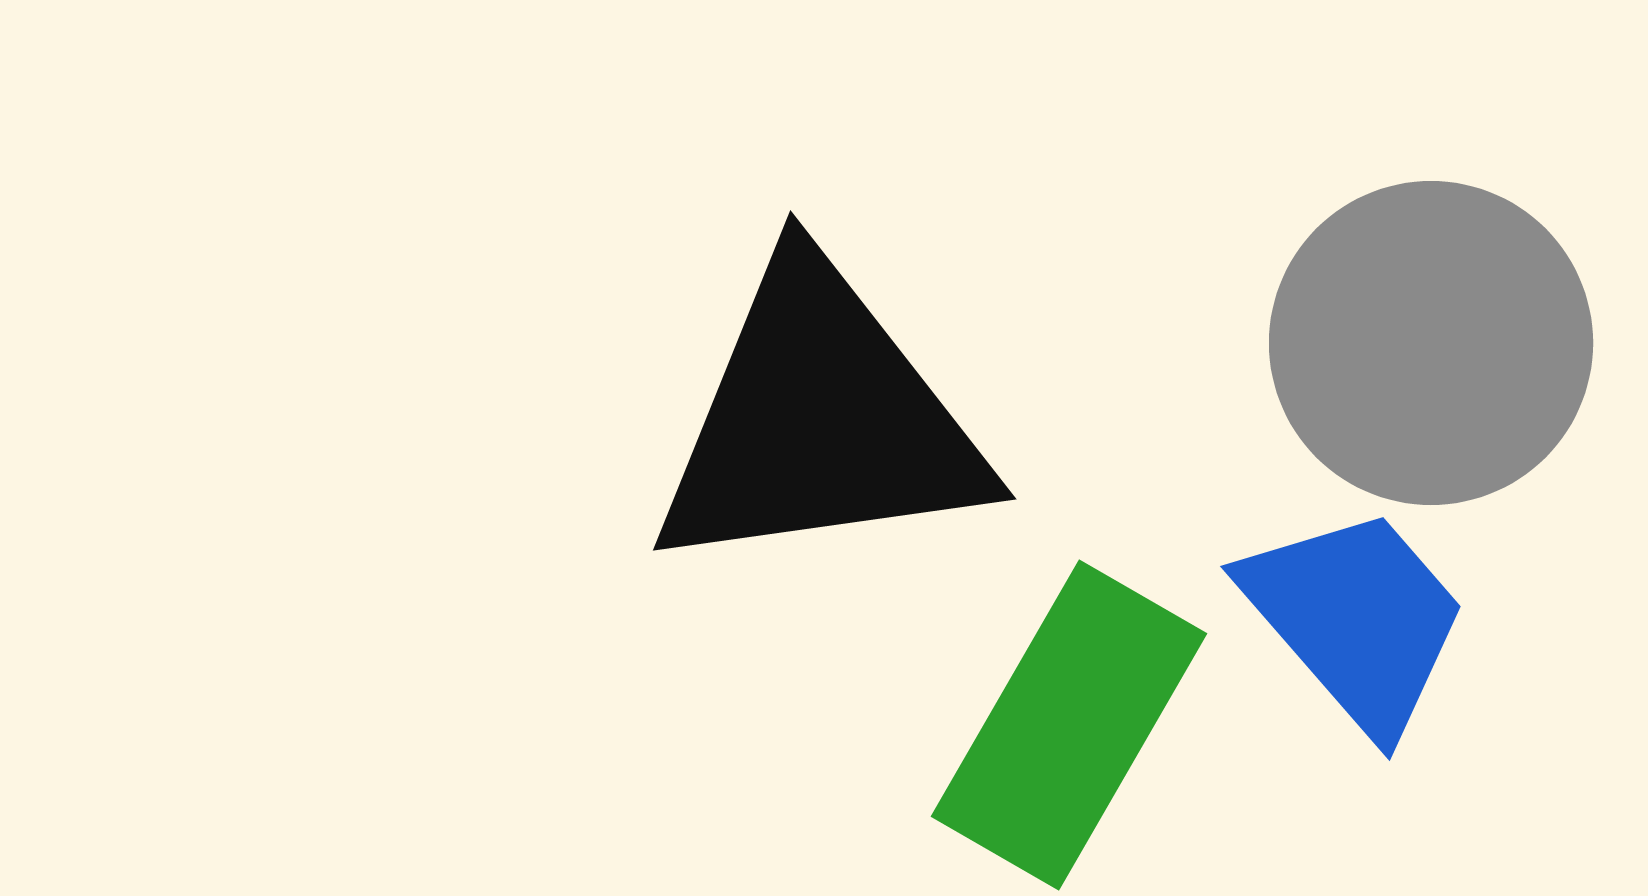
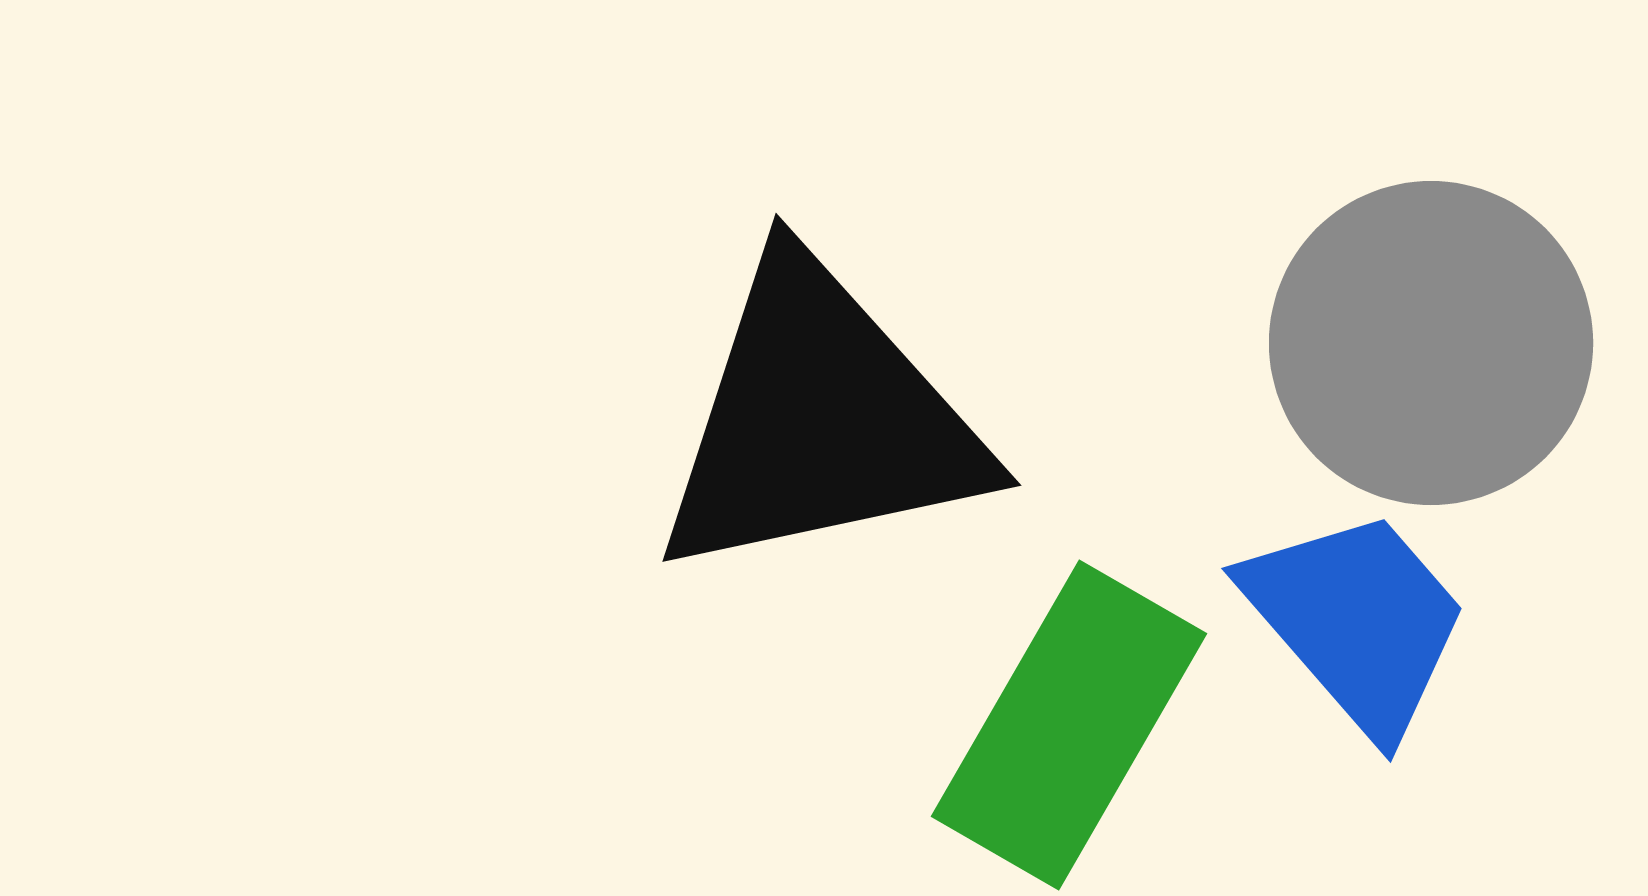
black triangle: rotated 4 degrees counterclockwise
blue trapezoid: moved 1 px right, 2 px down
